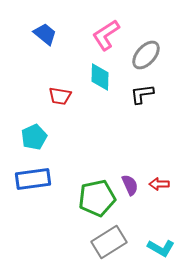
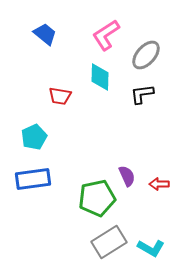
purple semicircle: moved 3 px left, 9 px up
cyan L-shape: moved 10 px left
